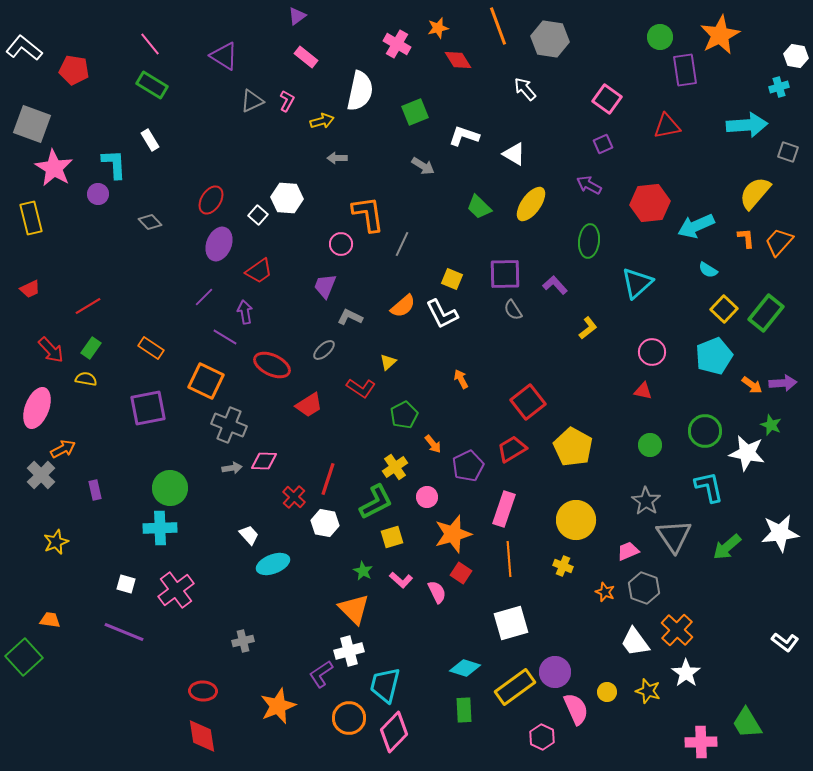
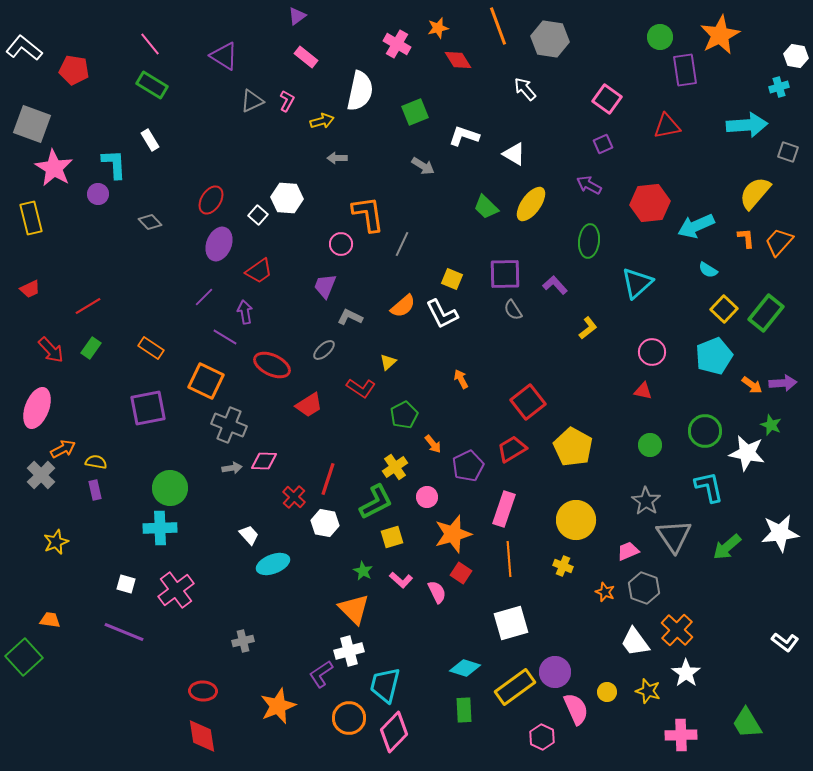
green trapezoid at (479, 207): moved 7 px right
yellow semicircle at (86, 379): moved 10 px right, 83 px down
pink cross at (701, 742): moved 20 px left, 7 px up
